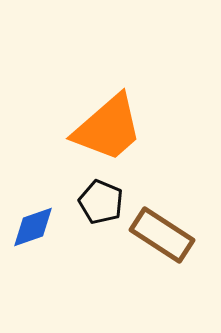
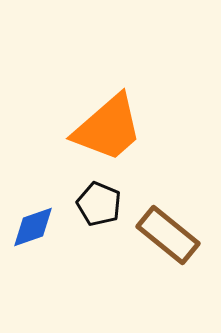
black pentagon: moved 2 px left, 2 px down
brown rectangle: moved 6 px right; rotated 6 degrees clockwise
